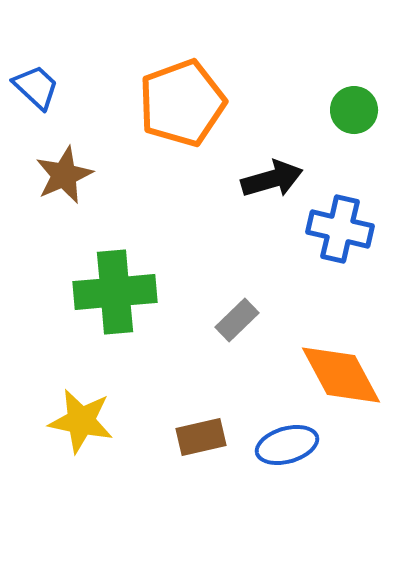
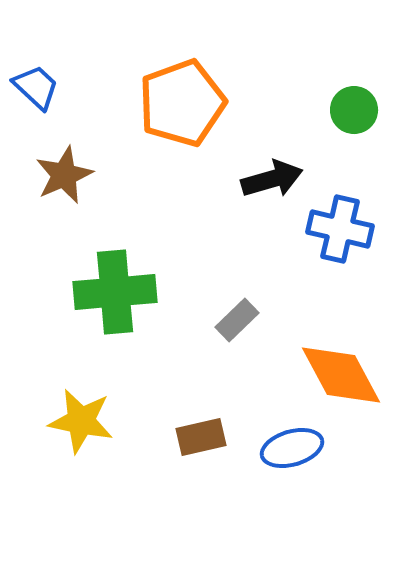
blue ellipse: moved 5 px right, 3 px down
